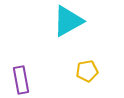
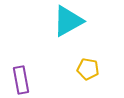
yellow pentagon: moved 1 px right, 2 px up; rotated 20 degrees clockwise
